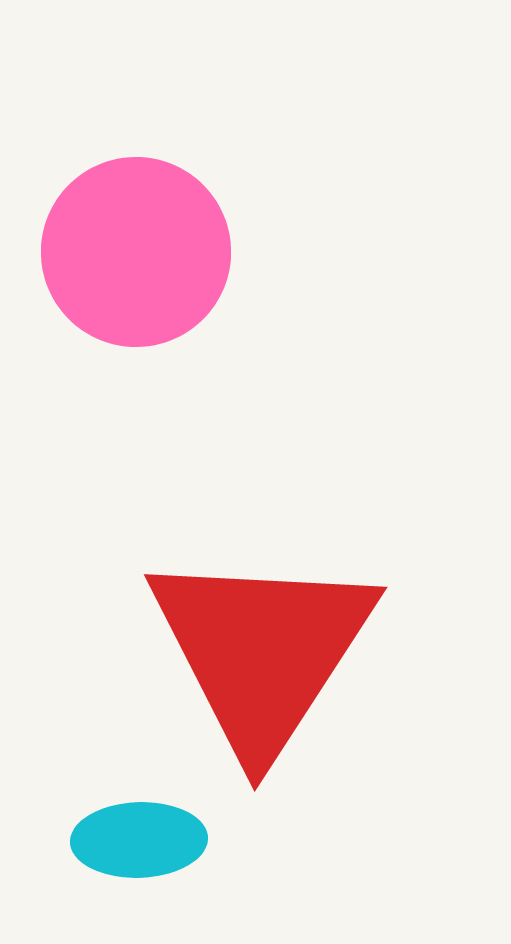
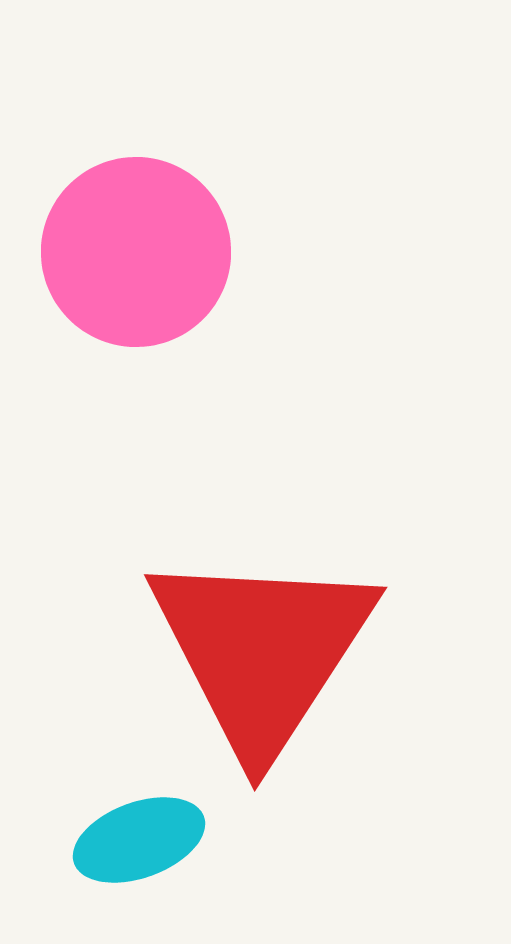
cyan ellipse: rotated 18 degrees counterclockwise
